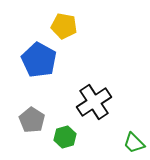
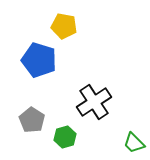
blue pentagon: rotated 12 degrees counterclockwise
